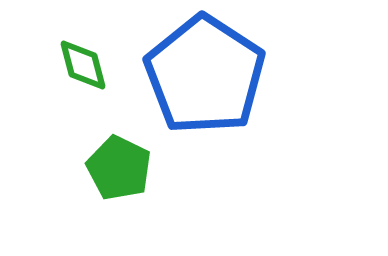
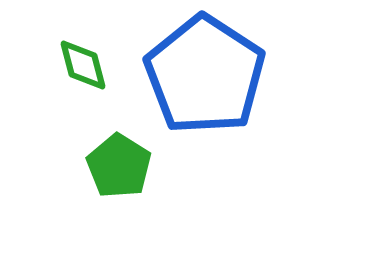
green pentagon: moved 2 px up; rotated 6 degrees clockwise
